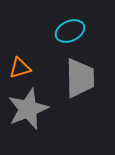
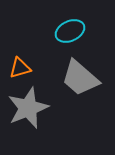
gray trapezoid: rotated 132 degrees clockwise
gray star: moved 1 px up
